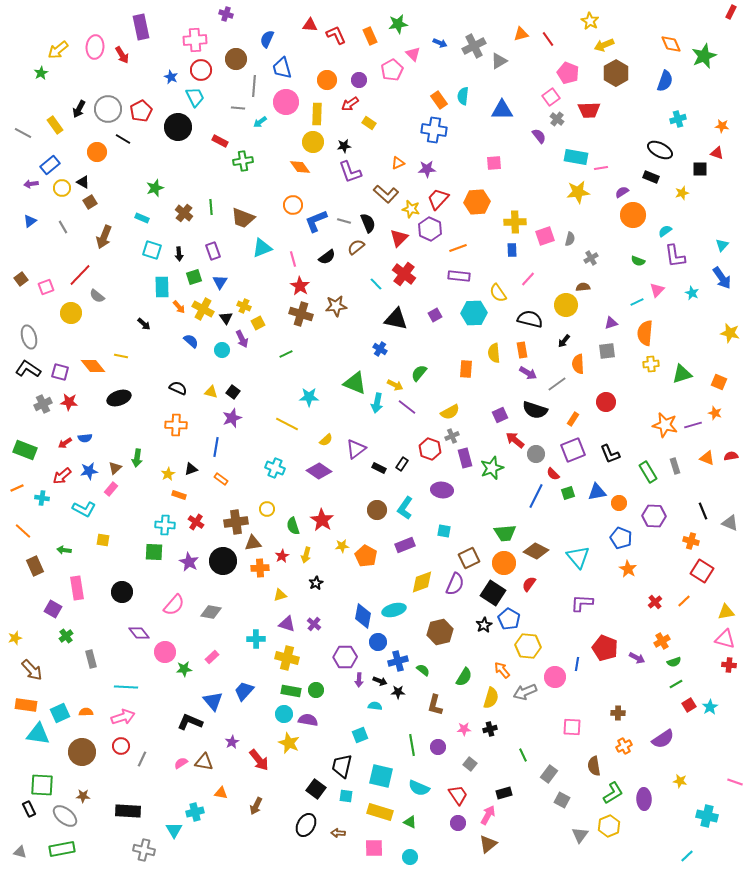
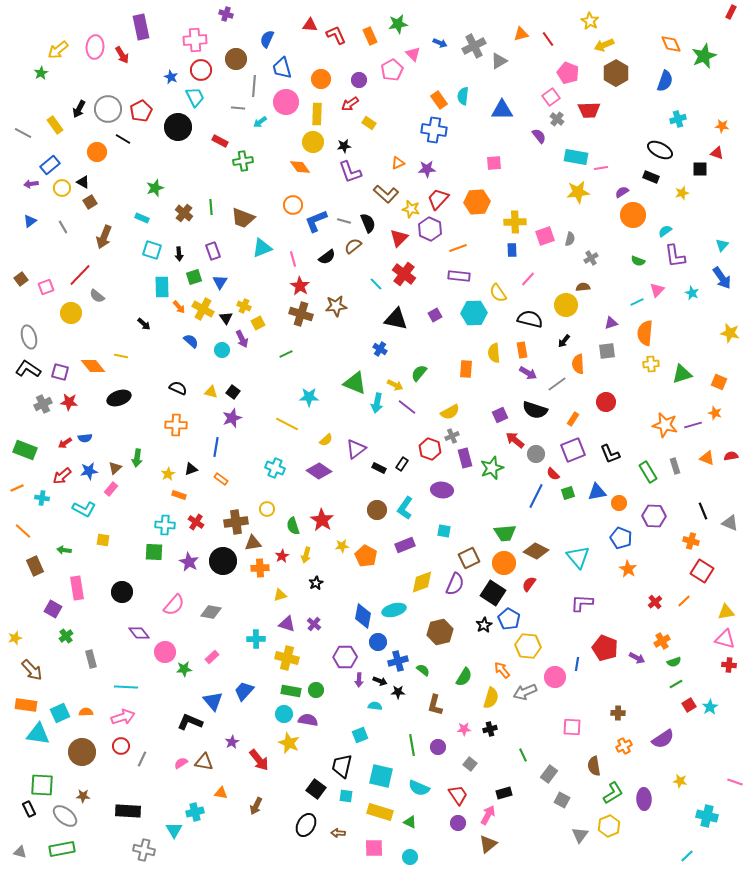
orange circle at (327, 80): moved 6 px left, 1 px up
brown semicircle at (356, 247): moved 3 px left, 1 px up
